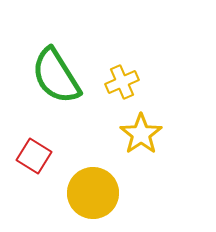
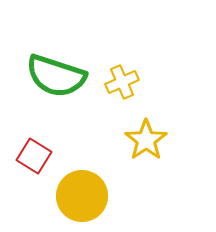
green semicircle: rotated 40 degrees counterclockwise
yellow star: moved 5 px right, 6 px down
yellow circle: moved 11 px left, 3 px down
